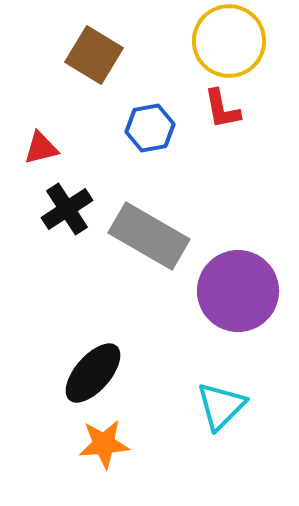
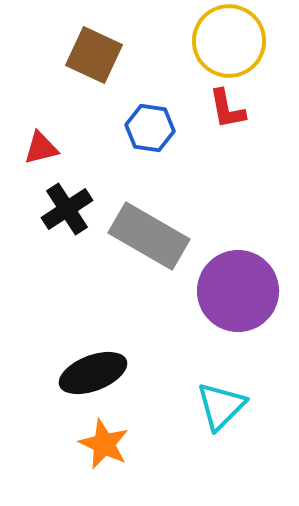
brown square: rotated 6 degrees counterclockwise
red L-shape: moved 5 px right
blue hexagon: rotated 18 degrees clockwise
black ellipse: rotated 28 degrees clockwise
orange star: rotated 30 degrees clockwise
